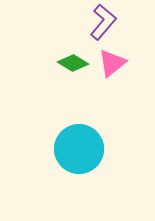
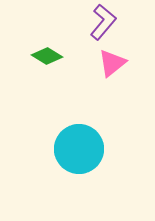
green diamond: moved 26 px left, 7 px up
